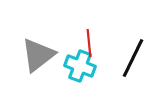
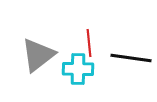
black line: moved 2 px left; rotated 72 degrees clockwise
cyan cross: moved 2 px left, 3 px down; rotated 20 degrees counterclockwise
